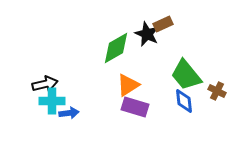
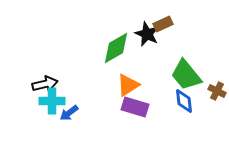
blue arrow: rotated 150 degrees clockwise
